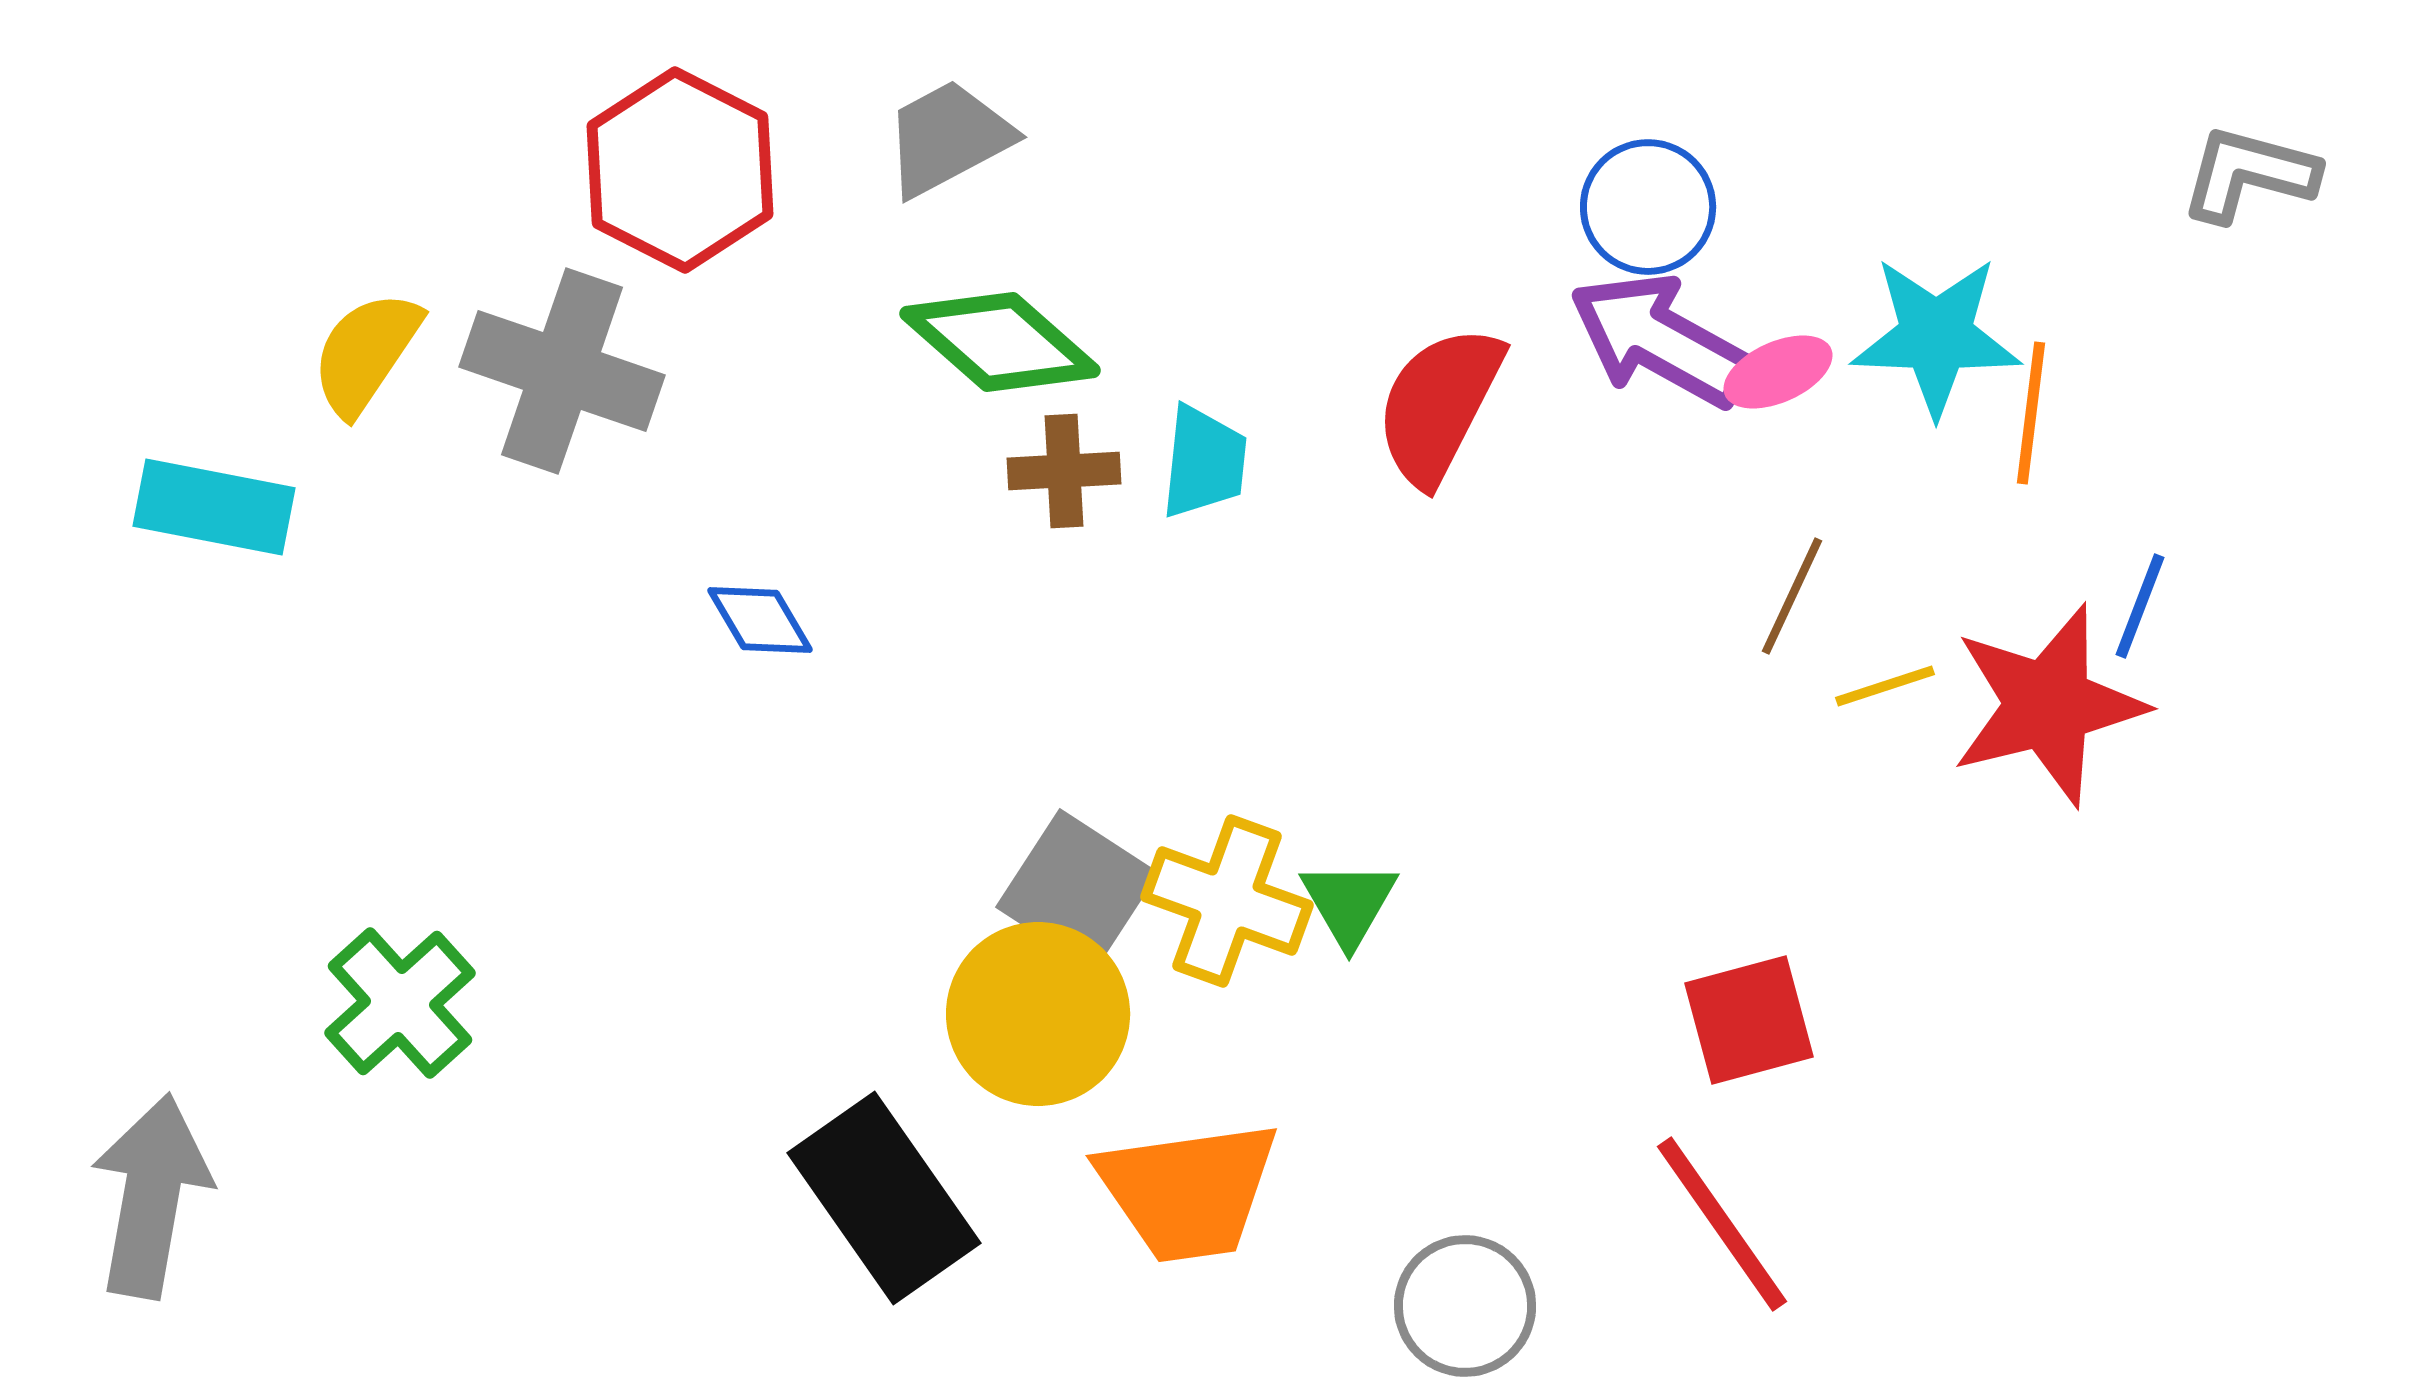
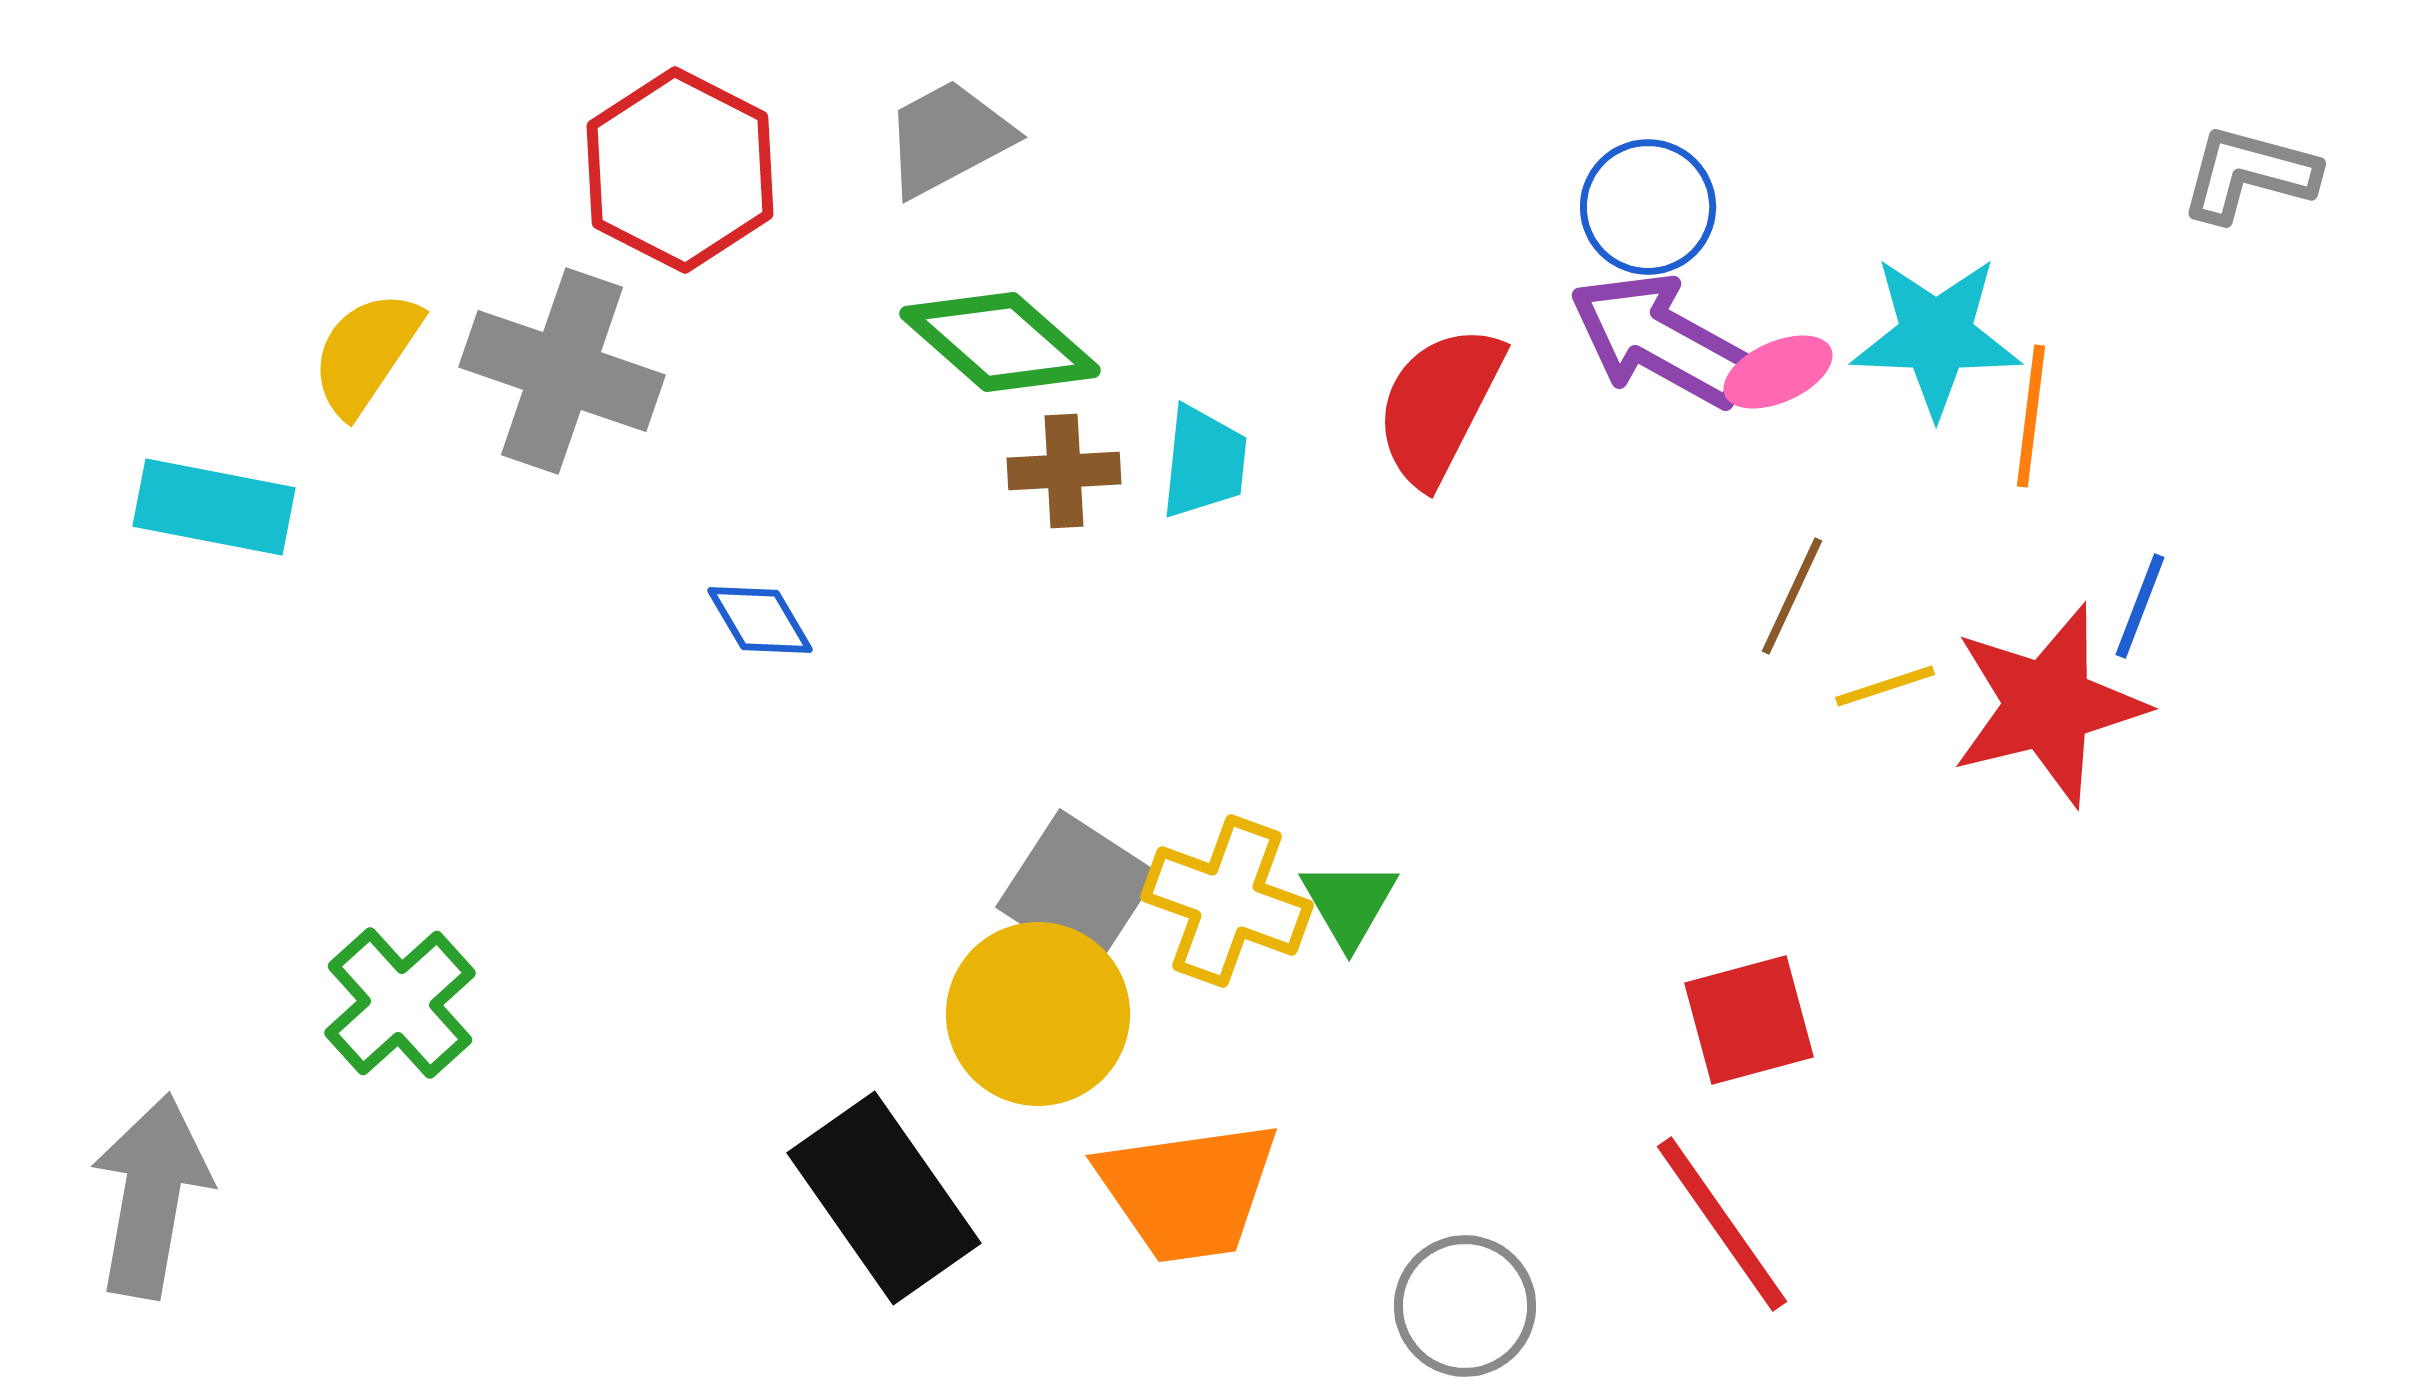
orange line: moved 3 px down
